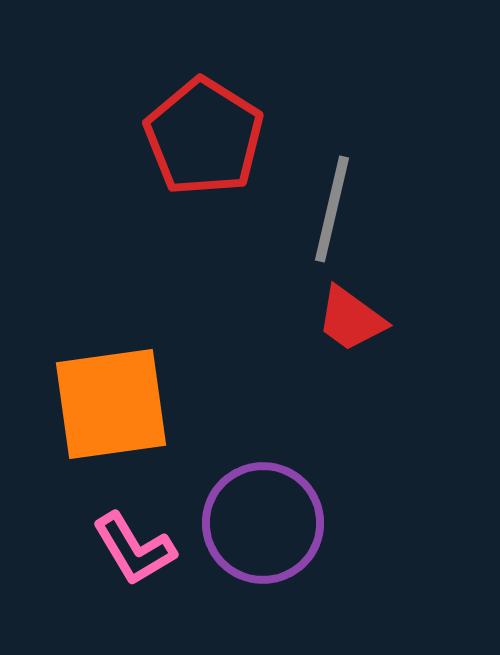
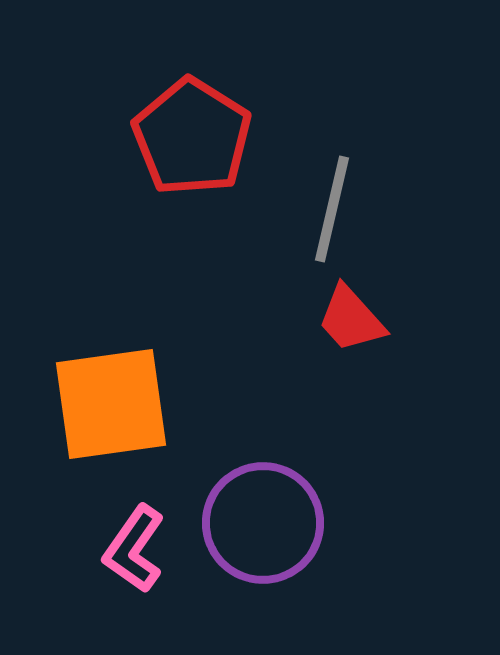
red pentagon: moved 12 px left
red trapezoid: rotated 12 degrees clockwise
pink L-shape: rotated 66 degrees clockwise
